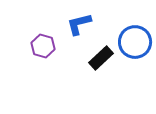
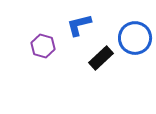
blue L-shape: moved 1 px down
blue circle: moved 4 px up
